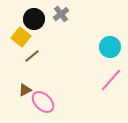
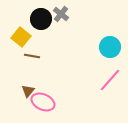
gray cross: rotated 14 degrees counterclockwise
black circle: moved 7 px right
brown line: rotated 49 degrees clockwise
pink line: moved 1 px left
brown triangle: moved 3 px right, 1 px down; rotated 24 degrees counterclockwise
pink ellipse: rotated 20 degrees counterclockwise
